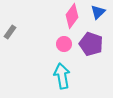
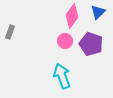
gray rectangle: rotated 16 degrees counterclockwise
pink circle: moved 1 px right, 3 px up
cyan arrow: rotated 10 degrees counterclockwise
